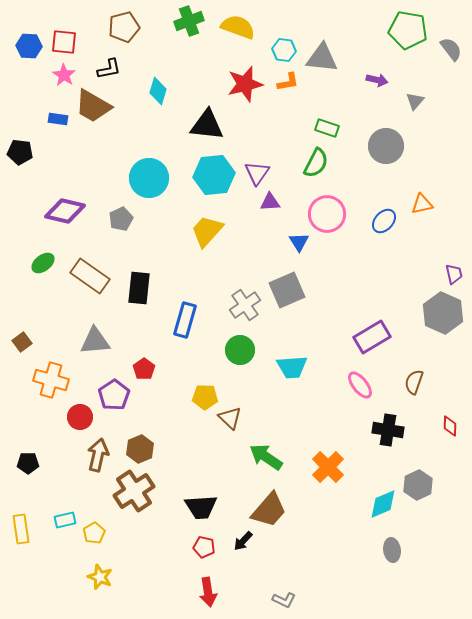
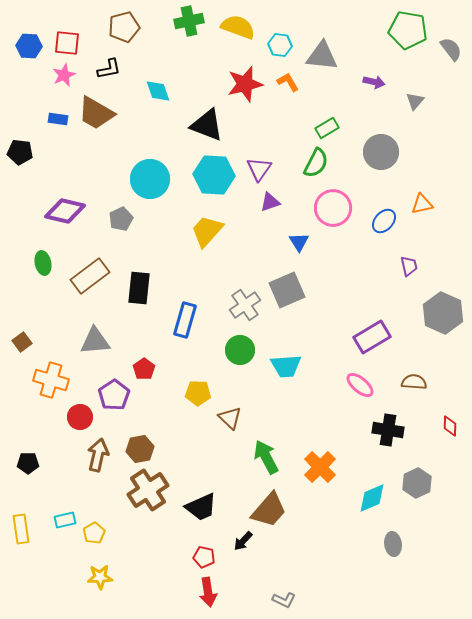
green cross at (189, 21): rotated 8 degrees clockwise
red square at (64, 42): moved 3 px right, 1 px down
cyan hexagon at (284, 50): moved 4 px left, 5 px up
gray triangle at (322, 58): moved 2 px up
pink star at (64, 75): rotated 15 degrees clockwise
purple arrow at (377, 80): moved 3 px left, 2 px down
orange L-shape at (288, 82): rotated 110 degrees counterclockwise
cyan diamond at (158, 91): rotated 36 degrees counterclockwise
brown trapezoid at (93, 106): moved 3 px right, 7 px down
black triangle at (207, 125): rotated 15 degrees clockwise
green rectangle at (327, 128): rotated 50 degrees counterclockwise
gray circle at (386, 146): moved 5 px left, 6 px down
purple triangle at (257, 173): moved 2 px right, 4 px up
cyan hexagon at (214, 175): rotated 9 degrees clockwise
cyan circle at (149, 178): moved 1 px right, 1 px down
purple triangle at (270, 202): rotated 15 degrees counterclockwise
pink circle at (327, 214): moved 6 px right, 6 px up
green ellipse at (43, 263): rotated 65 degrees counterclockwise
purple trapezoid at (454, 274): moved 45 px left, 8 px up
brown rectangle at (90, 276): rotated 72 degrees counterclockwise
cyan trapezoid at (292, 367): moved 6 px left, 1 px up
brown semicircle at (414, 382): rotated 75 degrees clockwise
pink ellipse at (360, 385): rotated 12 degrees counterclockwise
yellow pentagon at (205, 397): moved 7 px left, 4 px up
brown hexagon at (140, 449): rotated 12 degrees clockwise
green arrow at (266, 457): rotated 28 degrees clockwise
orange cross at (328, 467): moved 8 px left
gray hexagon at (418, 485): moved 1 px left, 2 px up
brown cross at (134, 491): moved 14 px right, 1 px up
cyan diamond at (383, 504): moved 11 px left, 6 px up
black trapezoid at (201, 507): rotated 20 degrees counterclockwise
red pentagon at (204, 547): moved 10 px down
gray ellipse at (392, 550): moved 1 px right, 6 px up
yellow star at (100, 577): rotated 25 degrees counterclockwise
